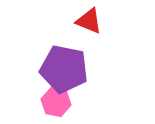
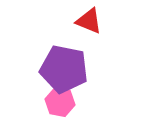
pink hexagon: moved 4 px right
